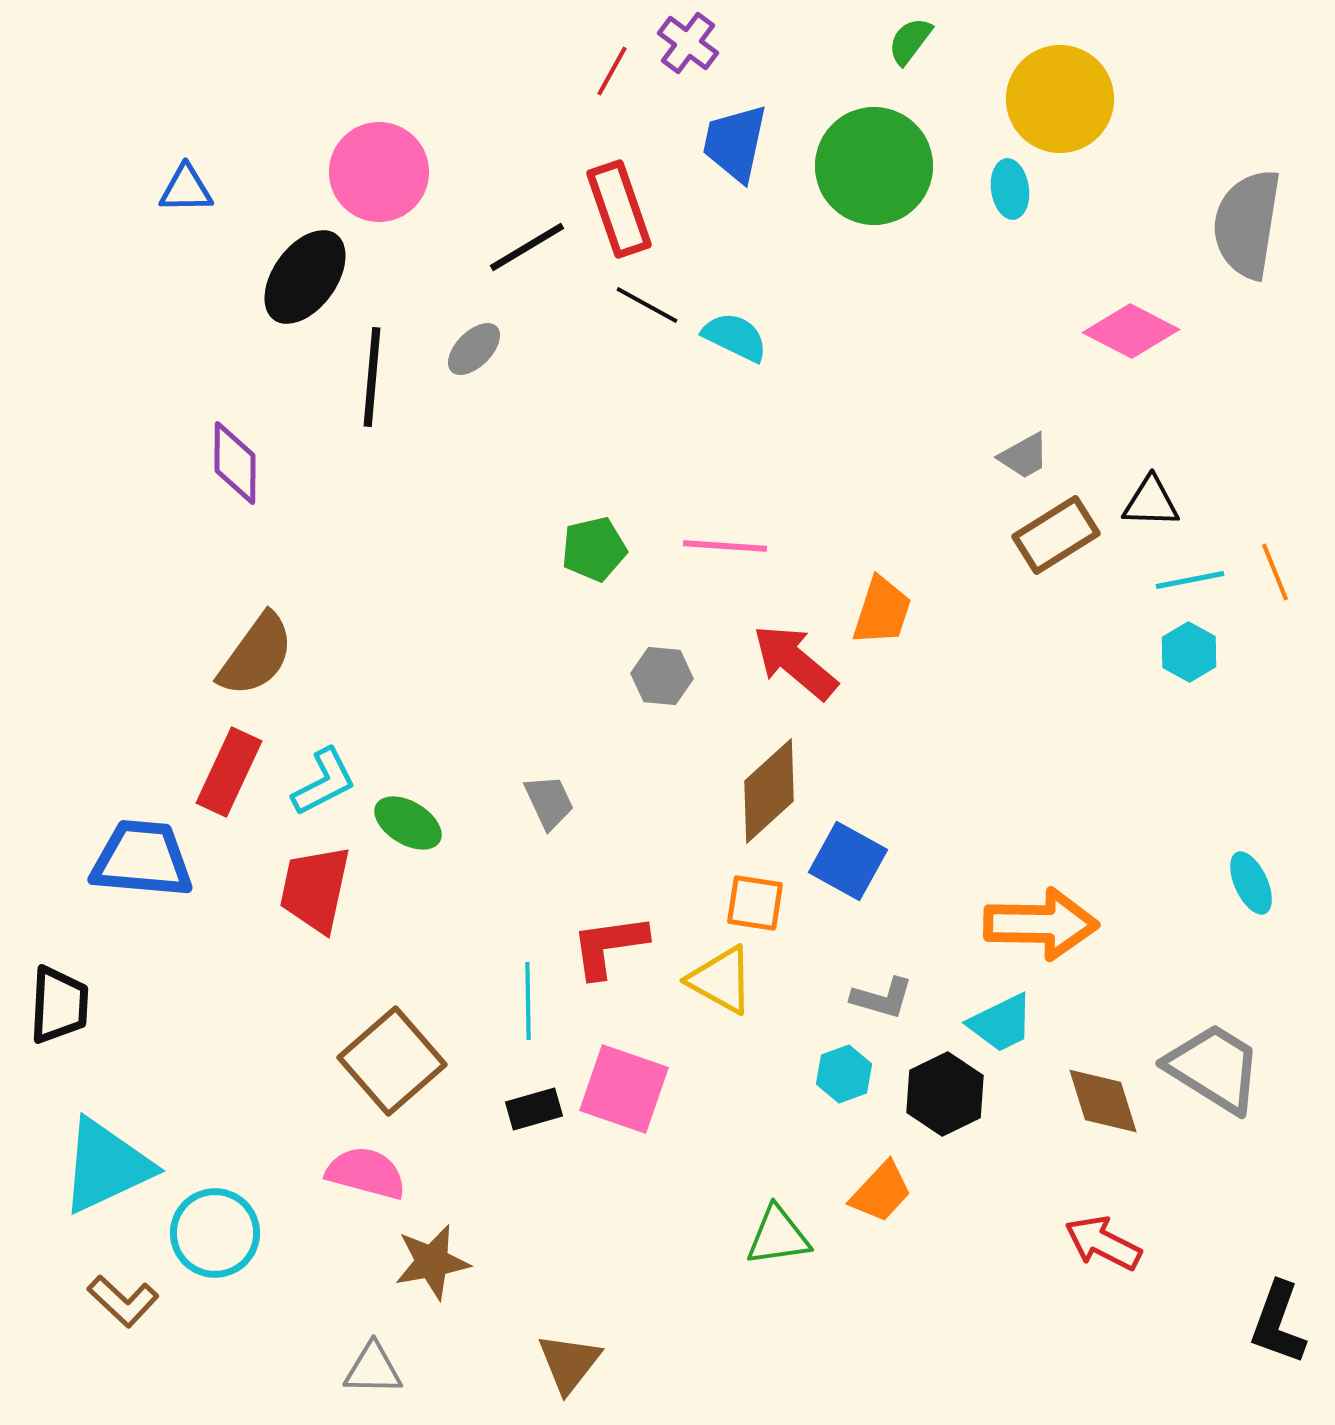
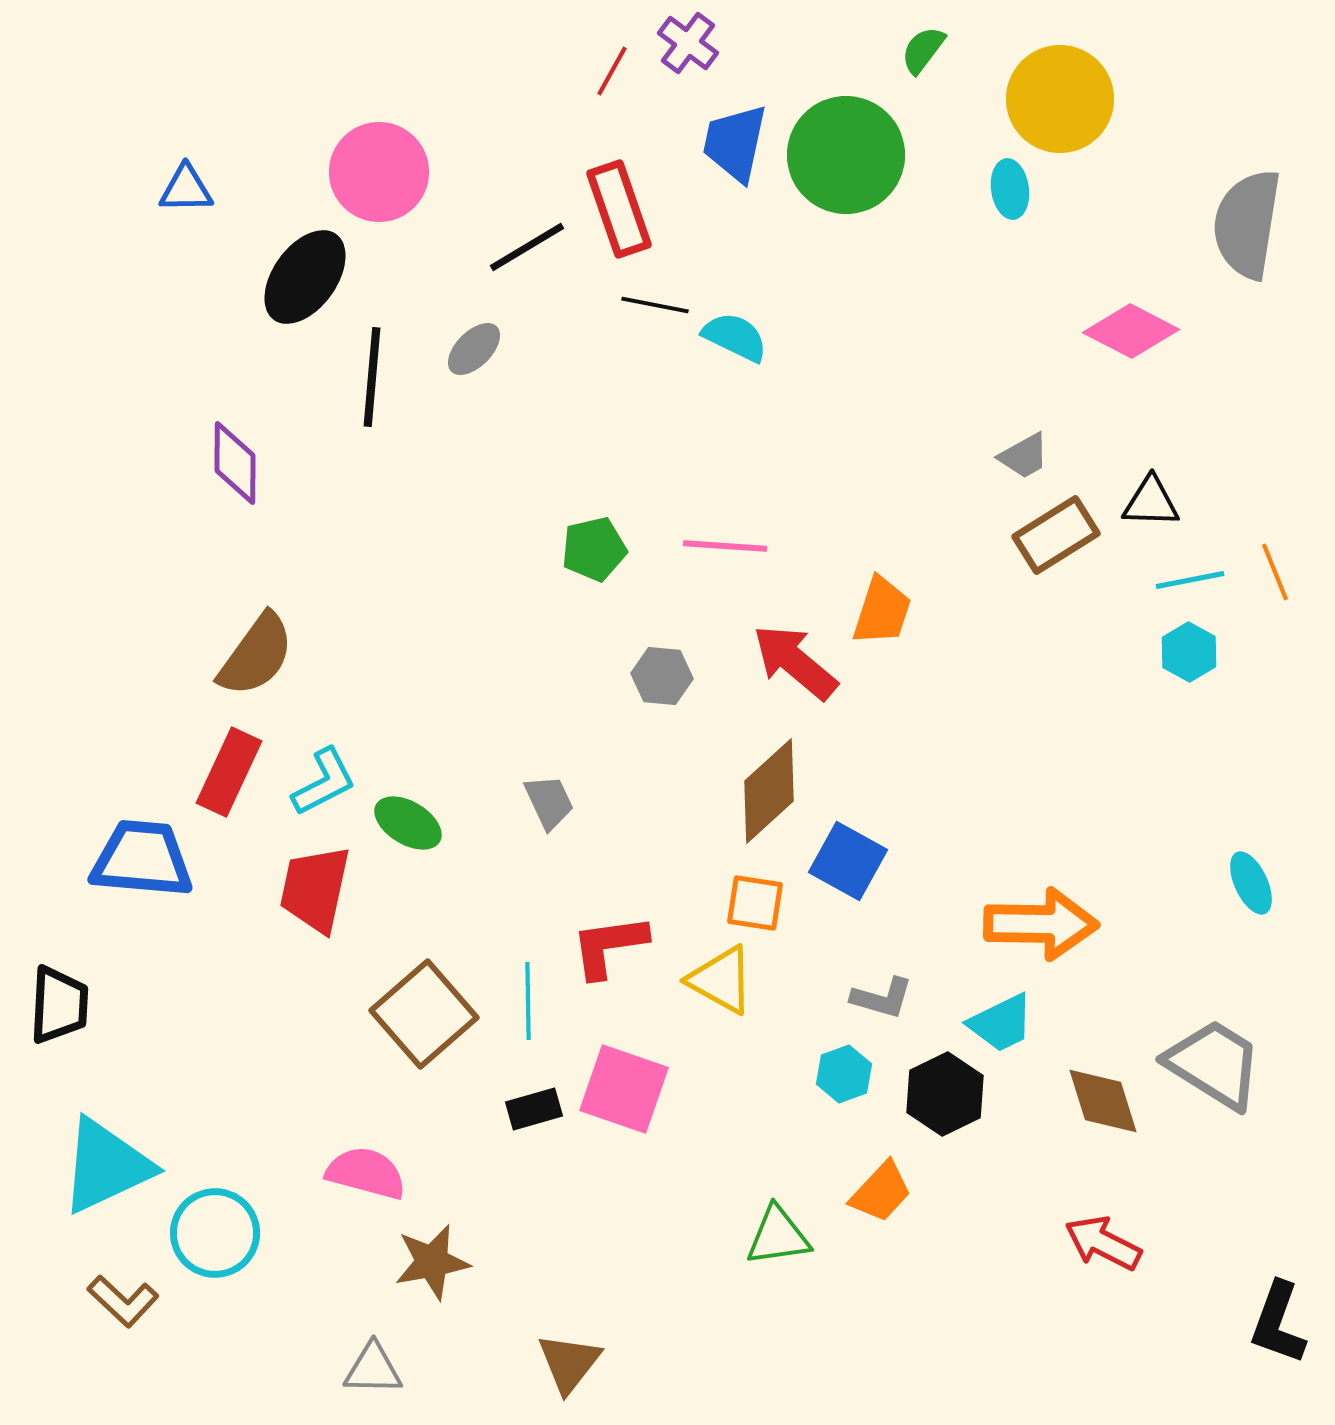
green semicircle at (910, 41): moved 13 px right, 9 px down
green circle at (874, 166): moved 28 px left, 11 px up
black line at (647, 305): moved 8 px right; rotated 18 degrees counterclockwise
brown square at (392, 1061): moved 32 px right, 47 px up
gray trapezoid at (1214, 1068): moved 4 px up
